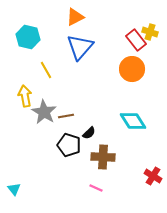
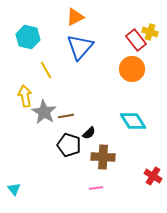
pink line: rotated 32 degrees counterclockwise
